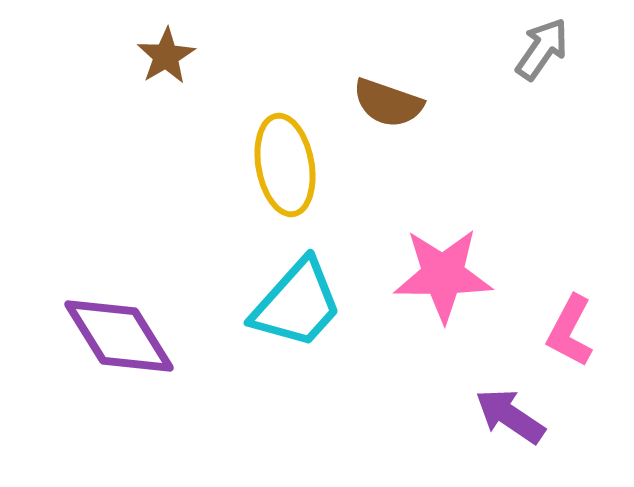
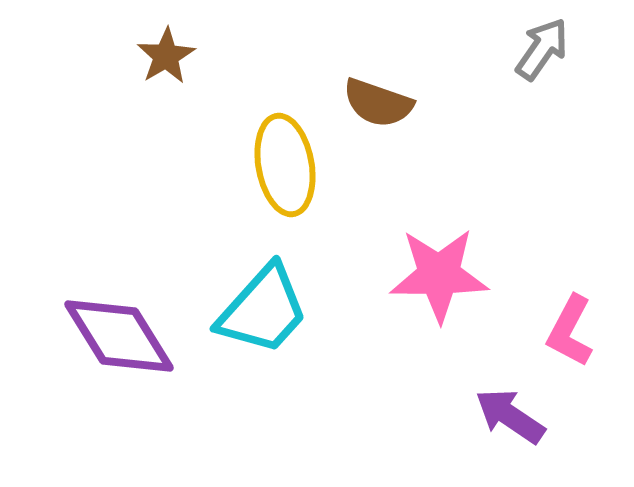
brown semicircle: moved 10 px left
pink star: moved 4 px left
cyan trapezoid: moved 34 px left, 6 px down
